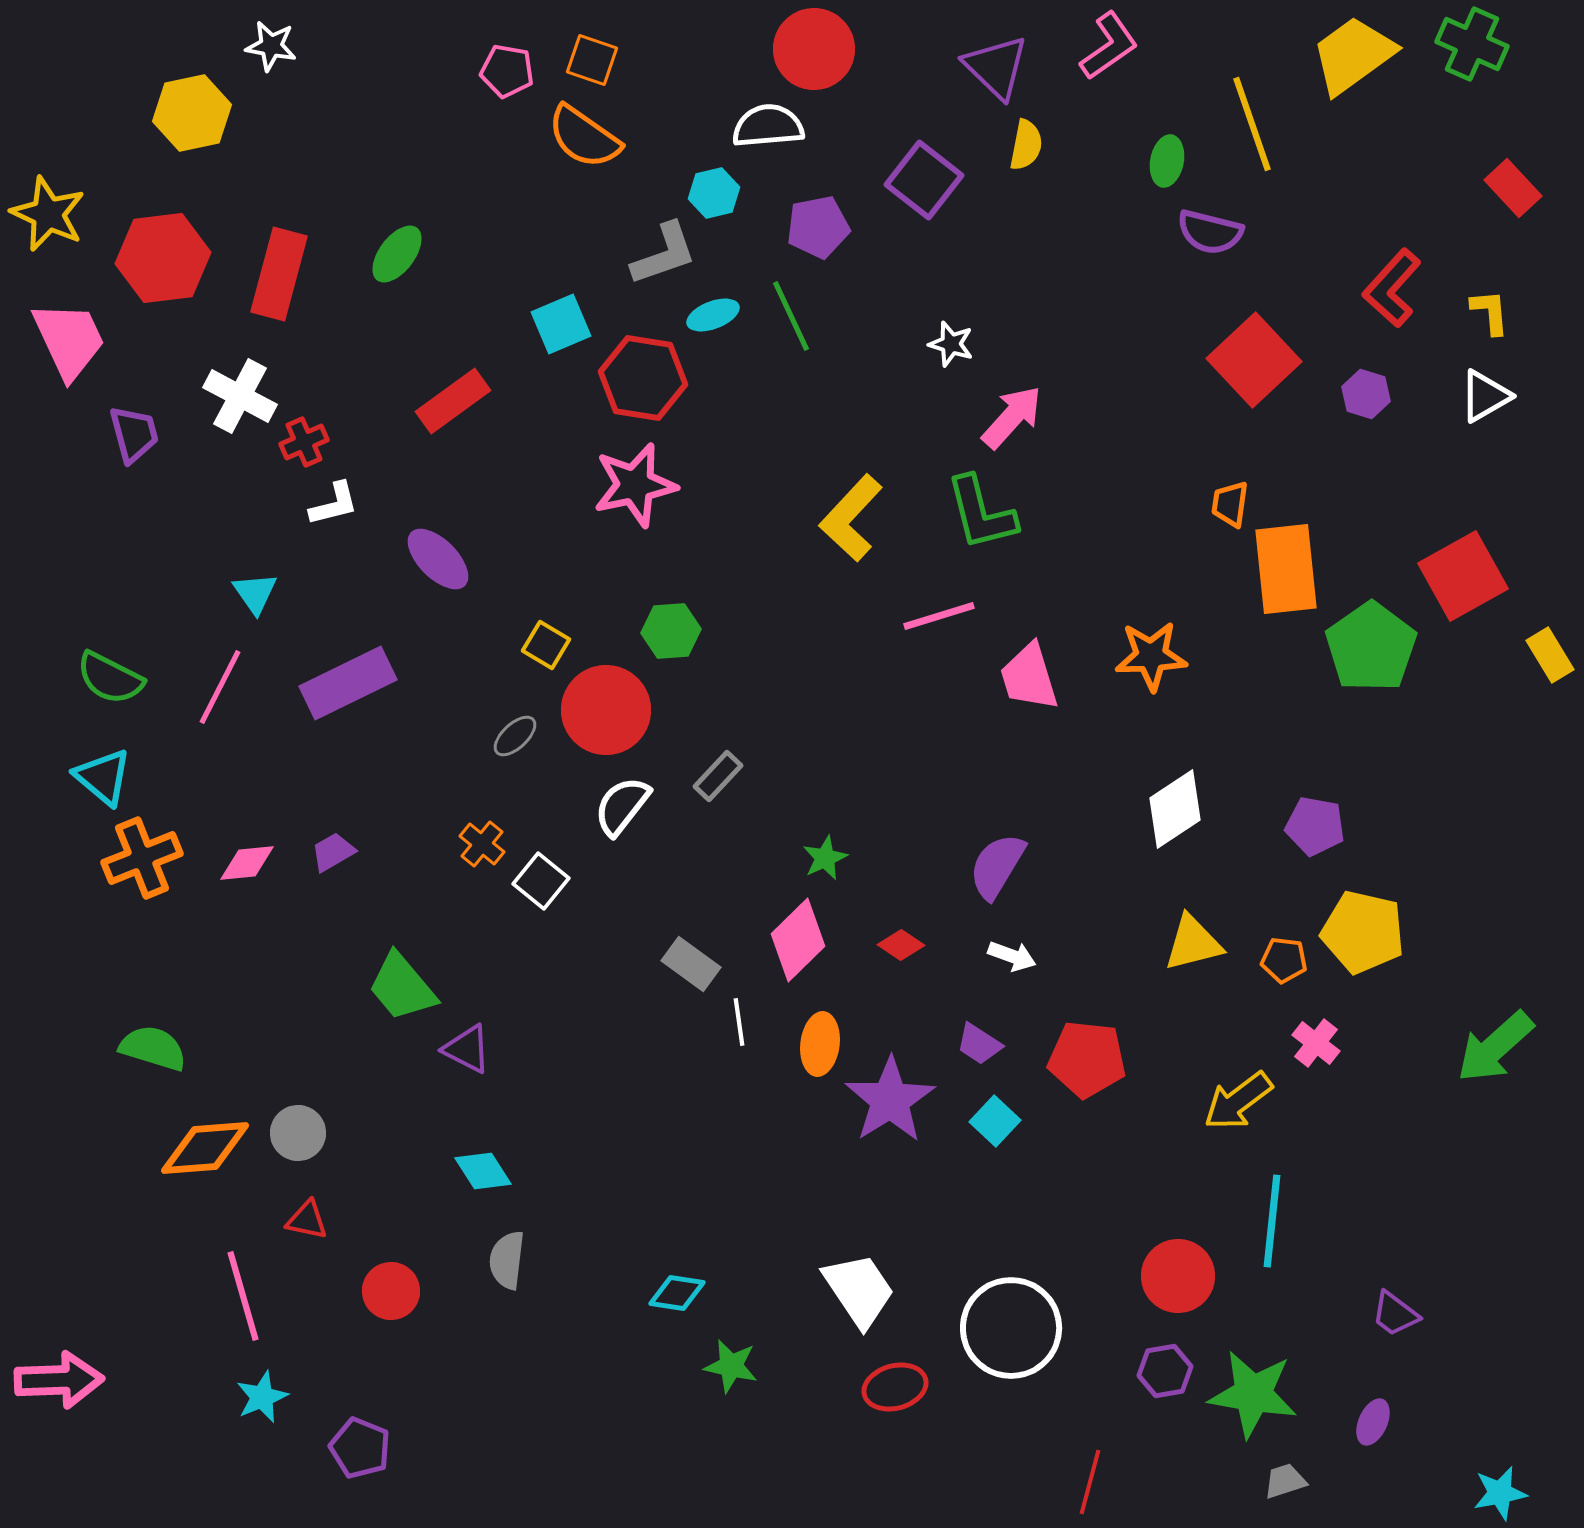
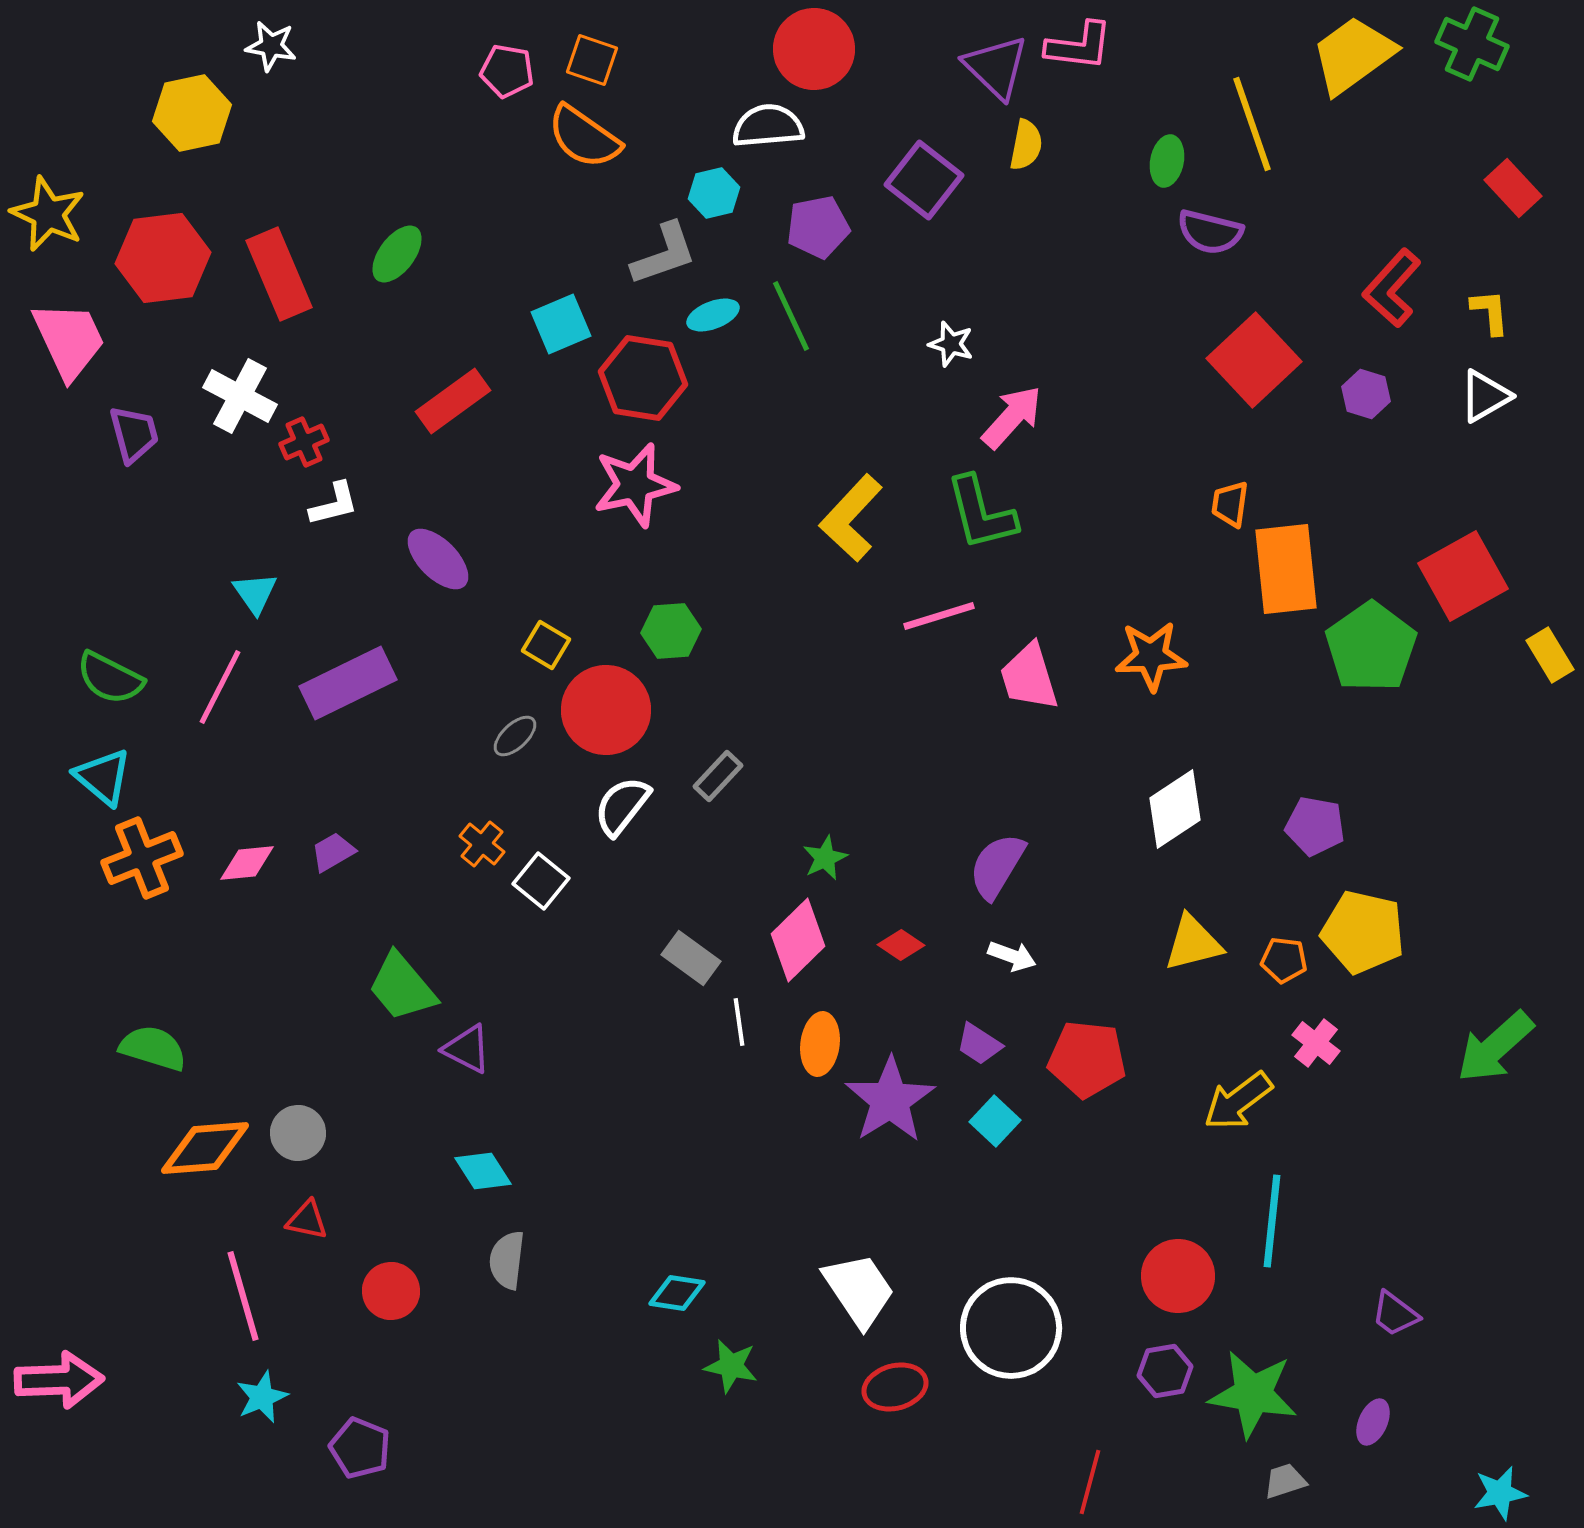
pink L-shape at (1109, 46): moved 30 px left; rotated 42 degrees clockwise
red rectangle at (279, 274): rotated 38 degrees counterclockwise
gray rectangle at (691, 964): moved 6 px up
